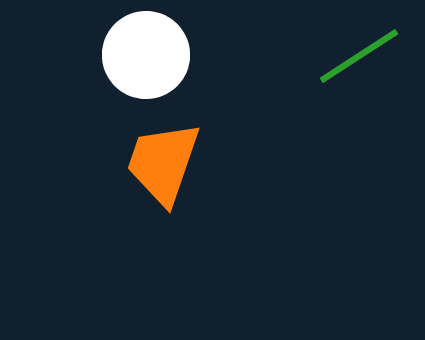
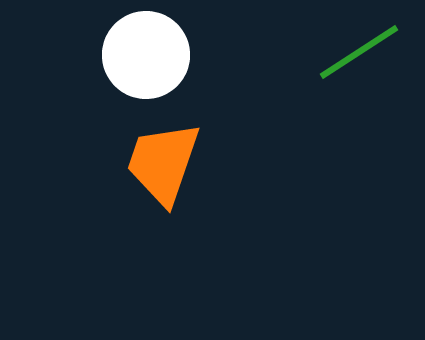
green line: moved 4 px up
